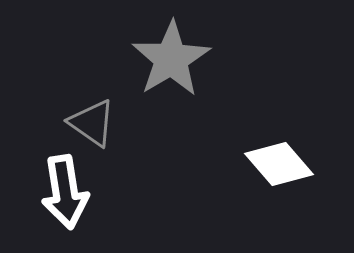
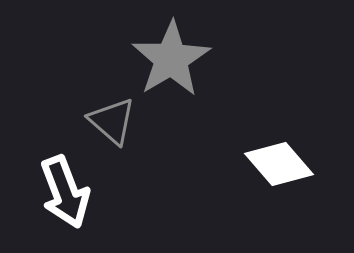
gray triangle: moved 20 px right, 2 px up; rotated 6 degrees clockwise
white arrow: rotated 12 degrees counterclockwise
